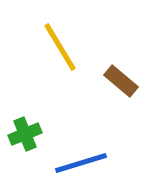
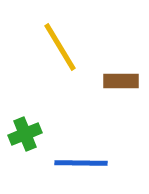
brown rectangle: rotated 40 degrees counterclockwise
blue line: rotated 18 degrees clockwise
